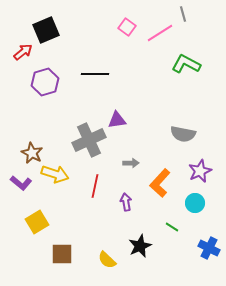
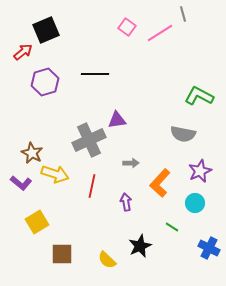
green L-shape: moved 13 px right, 32 px down
red line: moved 3 px left
